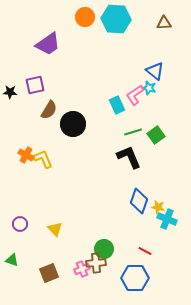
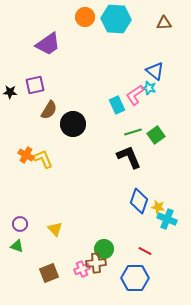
green triangle: moved 5 px right, 14 px up
